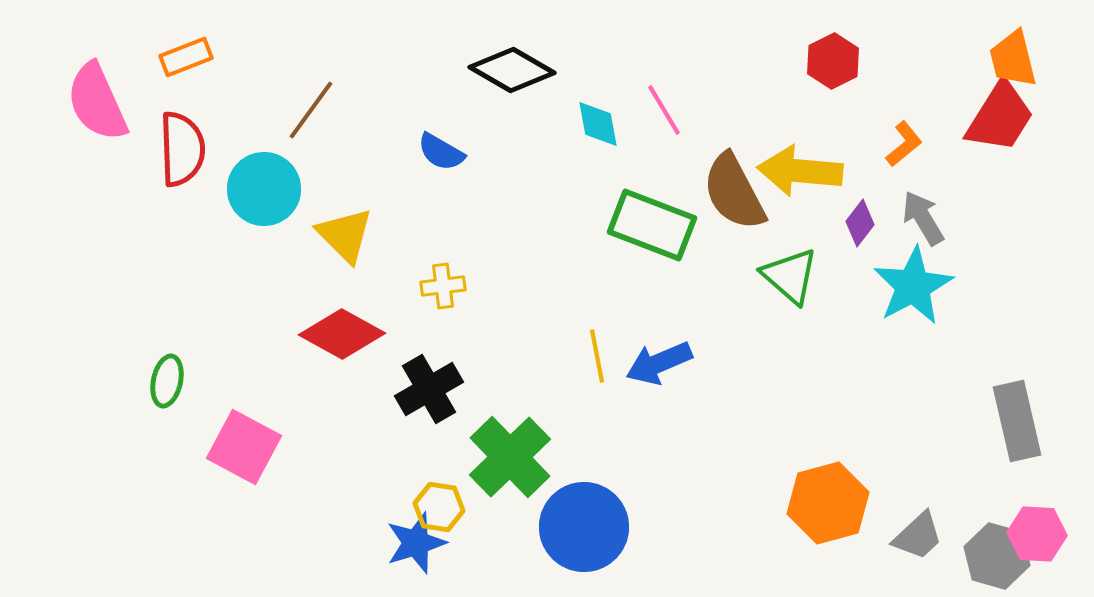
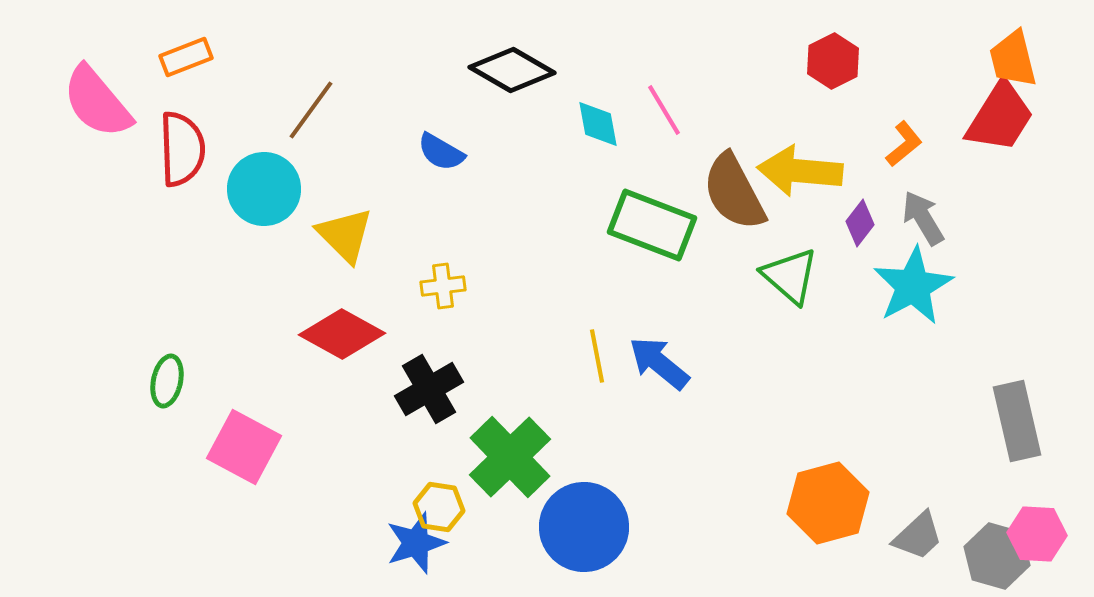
pink semicircle: rotated 16 degrees counterclockwise
blue arrow: rotated 62 degrees clockwise
